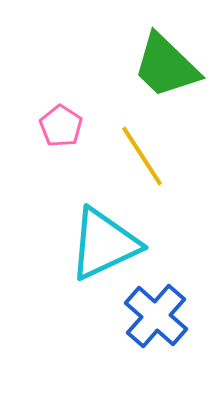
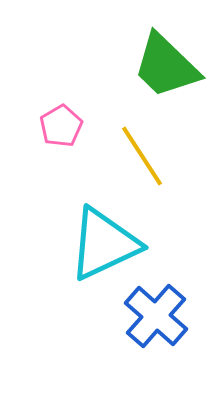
pink pentagon: rotated 9 degrees clockwise
